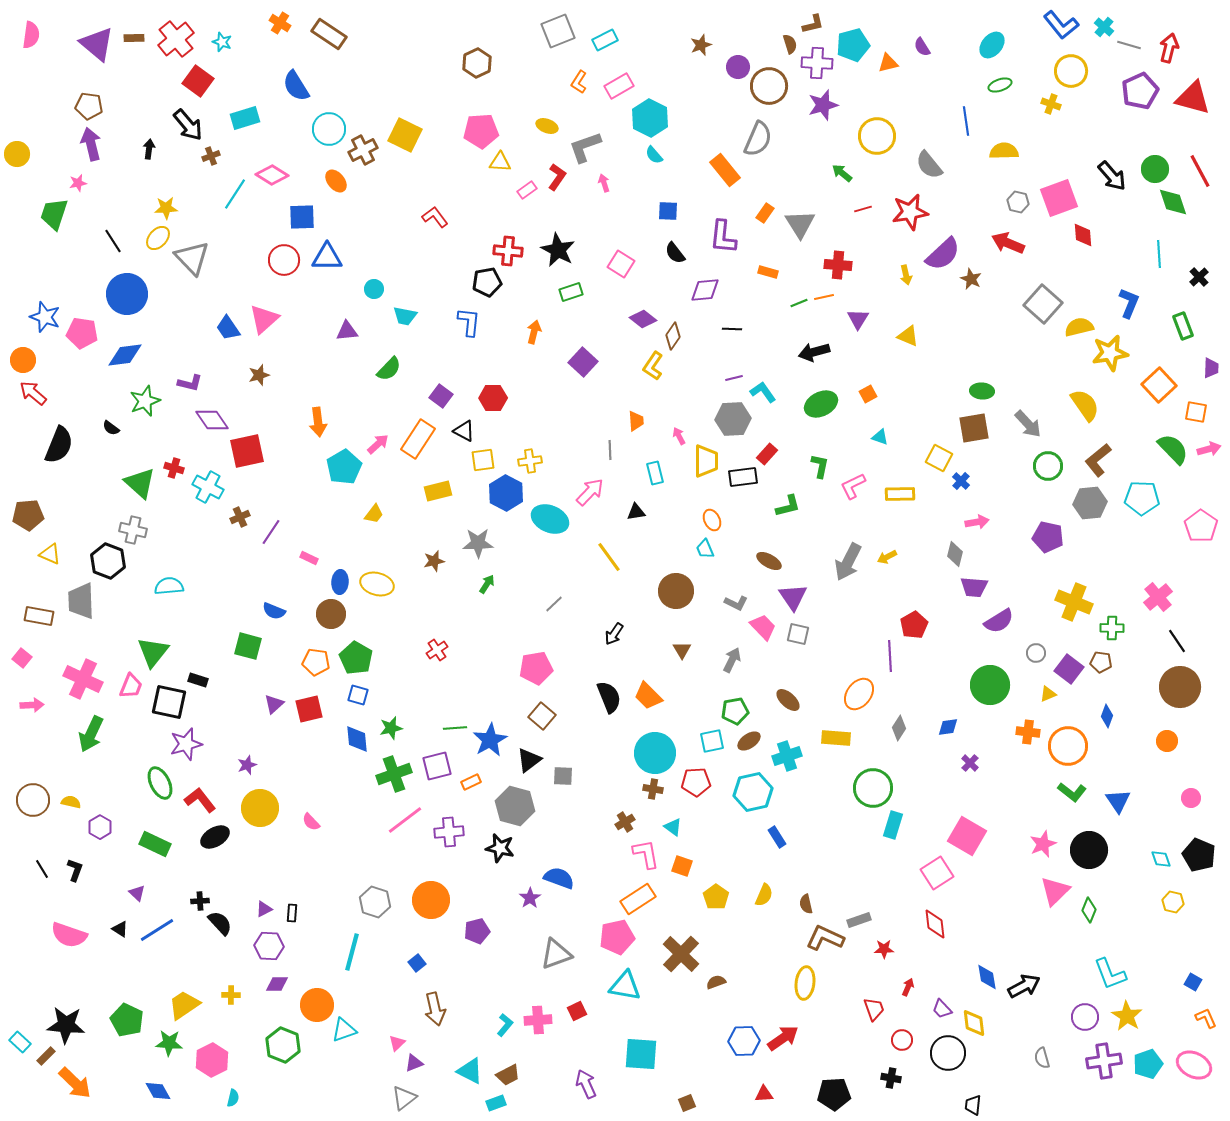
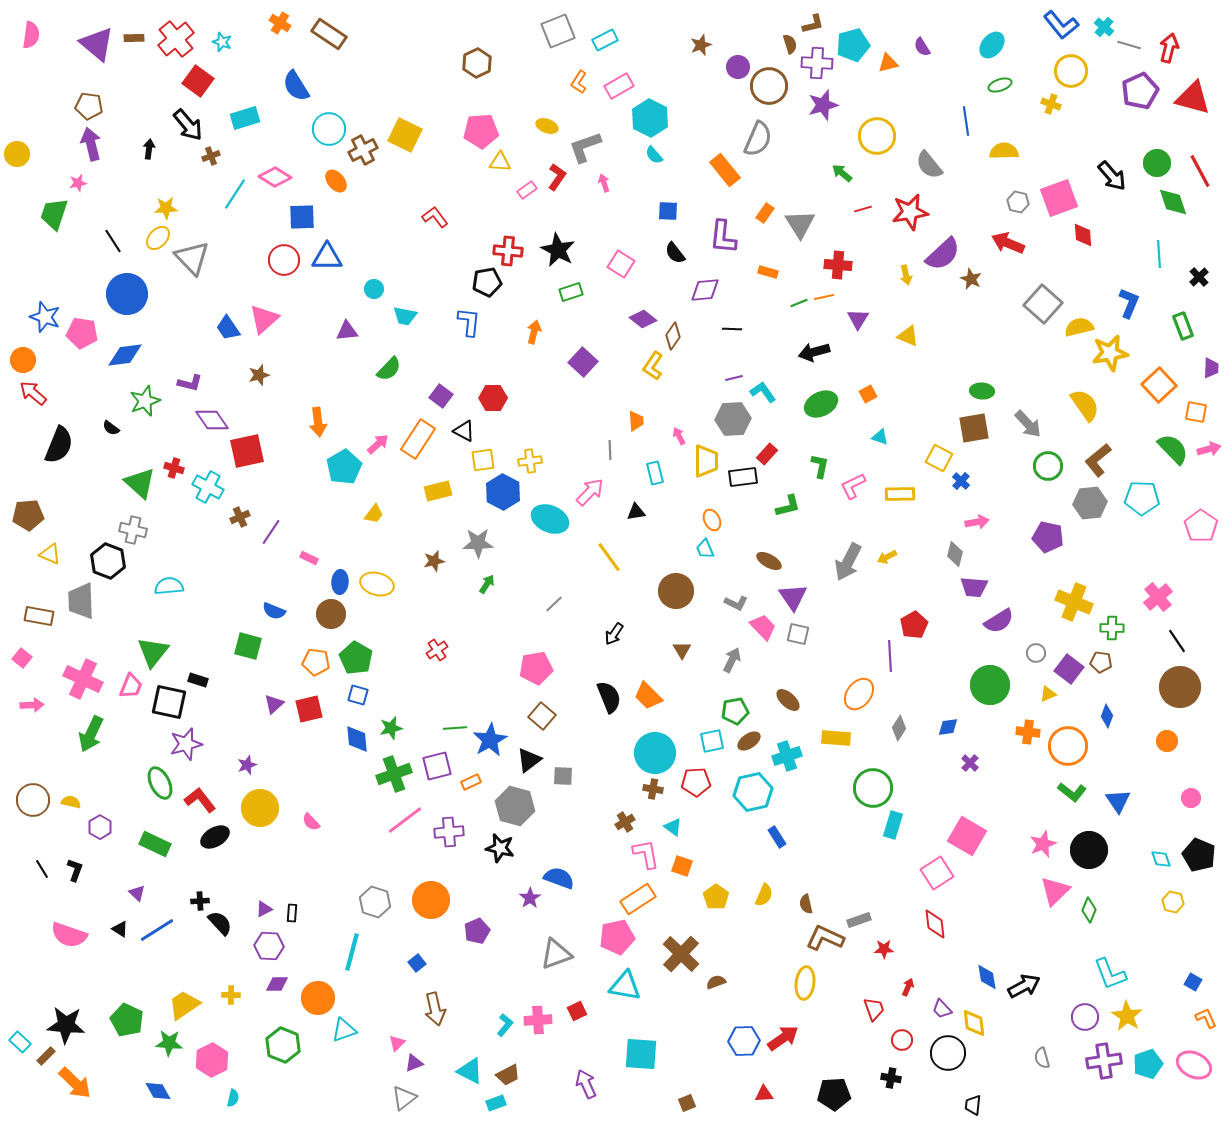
green circle at (1155, 169): moved 2 px right, 6 px up
pink diamond at (272, 175): moved 3 px right, 2 px down
blue hexagon at (506, 493): moved 3 px left, 1 px up
purple pentagon at (477, 931): rotated 10 degrees counterclockwise
orange circle at (317, 1005): moved 1 px right, 7 px up
